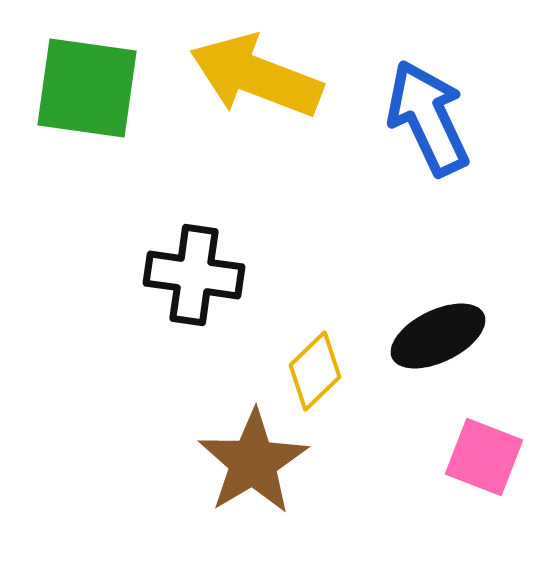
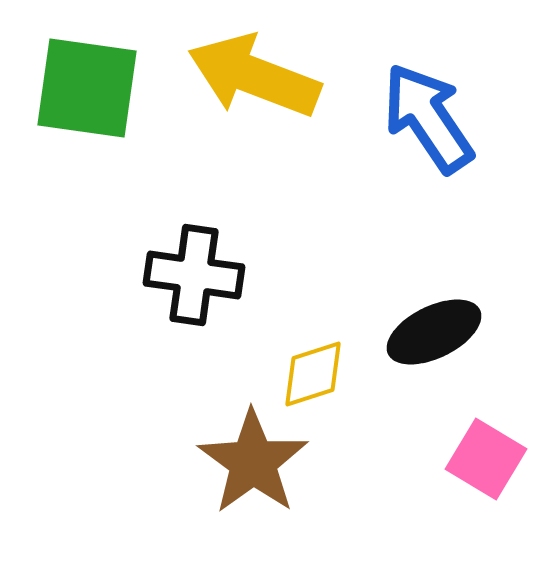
yellow arrow: moved 2 px left
blue arrow: rotated 9 degrees counterclockwise
black ellipse: moved 4 px left, 4 px up
yellow diamond: moved 2 px left, 3 px down; rotated 26 degrees clockwise
pink square: moved 2 px right, 2 px down; rotated 10 degrees clockwise
brown star: rotated 5 degrees counterclockwise
